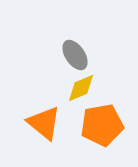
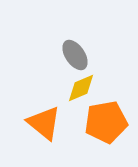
orange pentagon: moved 4 px right, 3 px up
